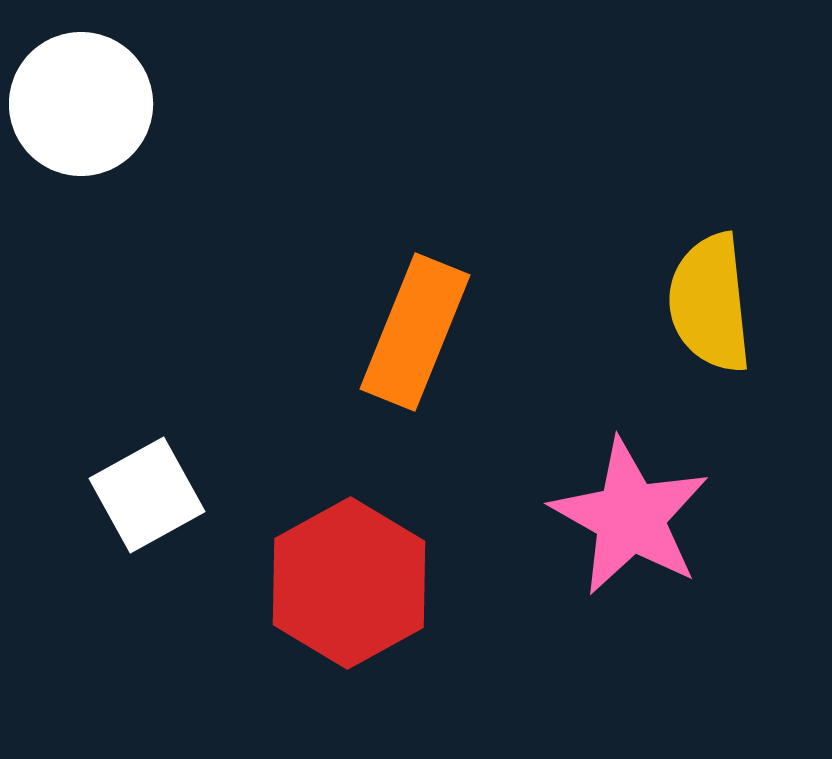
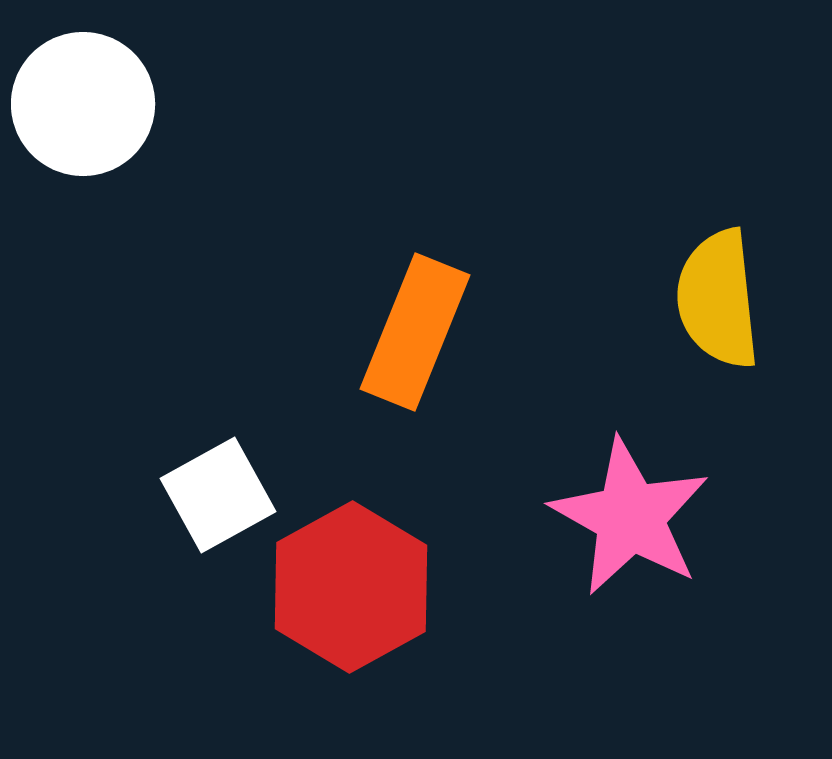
white circle: moved 2 px right
yellow semicircle: moved 8 px right, 4 px up
white square: moved 71 px right
red hexagon: moved 2 px right, 4 px down
